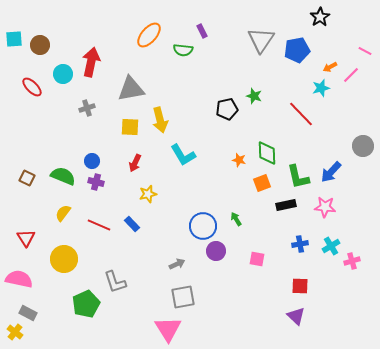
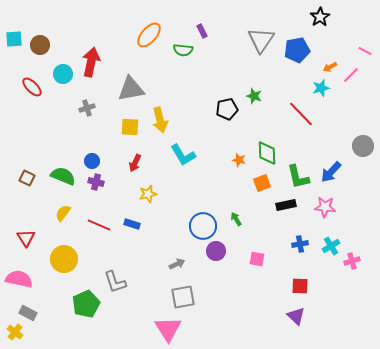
blue rectangle at (132, 224): rotated 28 degrees counterclockwise
